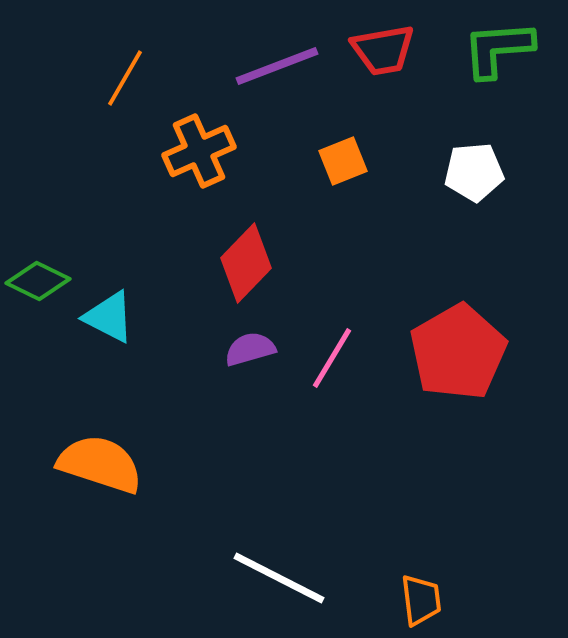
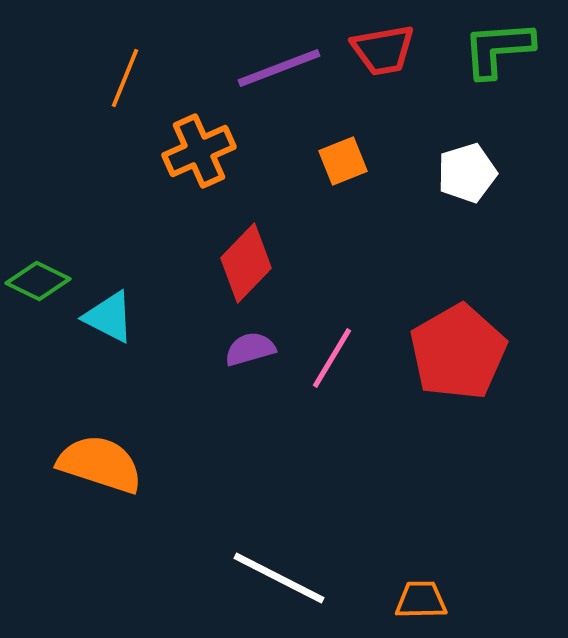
purple line: moved 2 px right, 2 px down
orange line: rotated 8 degrees counterclockwise
white pentagon: moved 7 px left, 1 px down; rotated 12 degrees counterclockwise
orange trapezoid: rotated 84 degrees counterclockwise
